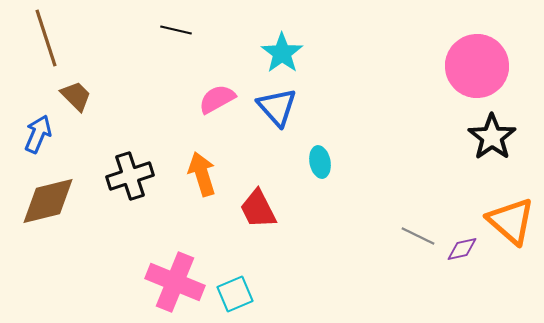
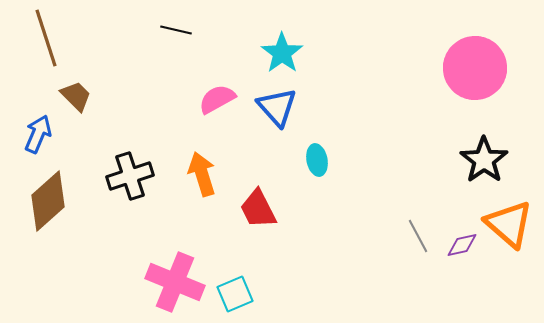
pink circle: moved 2 px left, 2 px down
black star: moved 8 px left, 23 px down
cyan ellipse: moved 3 px left, 2 px up
brown diamond: rotated 28 degrees counterclockwise
orange triangle: moved 2 px left, 3 px down
gray line: rotated 36 degrees clockwise
purple diamond: moved 4 px up
